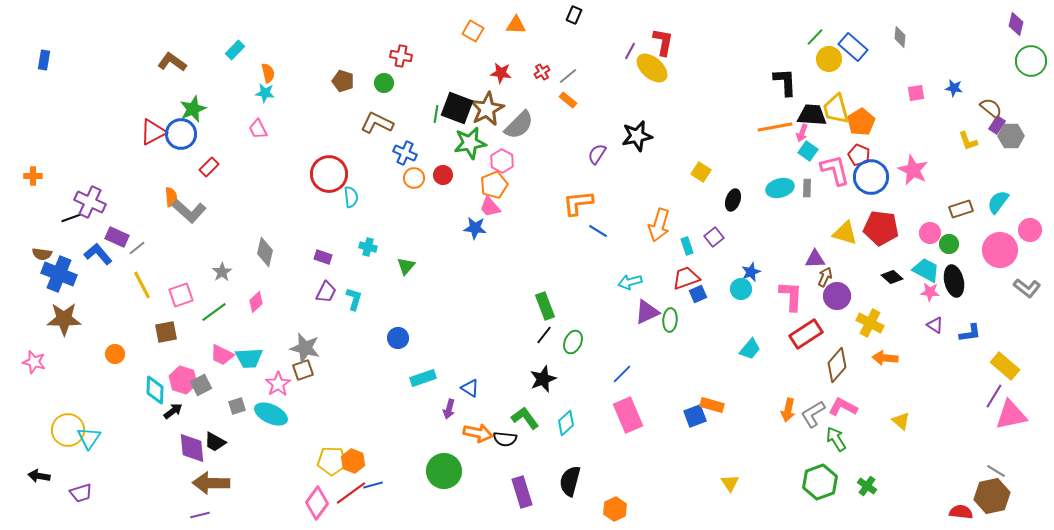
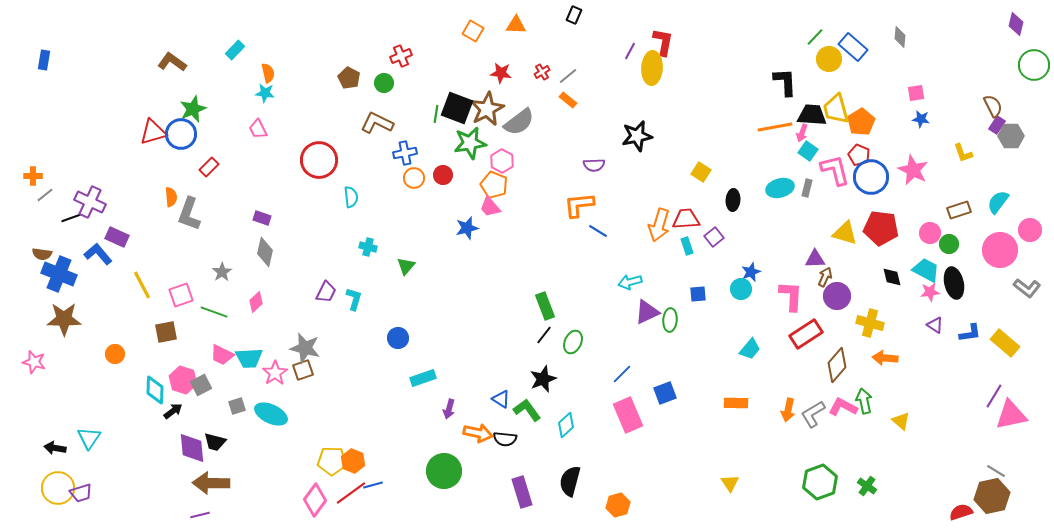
red cross at (401, 56): rotated 35 degrees counterclockwise
green circle at (1031, 61): moved 3 px right, 4 px down
yellow ellipse at (652, 68): rotated 52 degrees clockwise
brown pentagon at (343, 81): moved 6 px right, 3 px up; rotated 10 degrees clockwise
blue star at (954, 88): moved 33 px left, 31 px down
brown semicircle at (991, 108): moved 2 px right, 2 px up; rotated 25 degrees clockwise
gray semicircle at (519, 125): moved 3 px up; rotated 8 degrees clockwise
red triangle at (153, 132): rotated 12 degrees clockwise
yellow L-shape at (968, 141): moved 5 px left, 12 px down
blue cross at (405, 153): rotated 35 degrees counterclockwise
purple semicircle at (597, 154): moved 3 px left, 11 px down; rotated 125 degrees counterclockwise
red circle at (329, 174): moved 10 px left, 14 px up
orange pentagon at (494, 185): rotated 28 degrees counterclockwise
gray rectangle at (807, 188): rotated 12 degrees clockwise
black ellipse at (733, 200): rotated 15 degrees counterclockwise
orange L-shape at (578, 203): moved 1 px right, 2 px down
brown rectangle at (961, 209): moved 2 px left, 1 px down
gray L-shape at (189, 211): moved 3 px down; rotated 68 degrees clockwise
blue star at (475, 228): moved 8 px left; rotated 20 degrees counterclockwise
gray line at (137, 248): moved 92 px left, 53 px up
purple rectangle at (323, 257): moved 61 px left, 39 px up
black diamond at (892, 277): rotated 35 degrees clockwise
red trapezoid at (686, 278): moved 59 px up; rotated 16 degrees clockwise
black ellipse at (954, 281): moved 2 px down
pink star at (930, 292): rotated 12 degrees counterclockwise
blue square at (698, 294): rotated 18 degrees clockwise
green line at (214, 312): rotated 56 degrees clockwise
yellow cross at (870, 323): rotated 12 degrees counterclockwise
yellow rectangle at (1005, 366): moved 23 px up
pink star at (278, 384): moved 3 px left, 11 px up
blue triangle at (470, 388): moved 31 px right, 11 px down
orange rectangle at (712, 405): moved 24 px right, 2 px up; rotated 15 degrees counterclockwise
blue square at (695, 416): moved 30 px left, 23 px up
green L-shape at (525, 418): moved 2 px right, 8 px up
cyan diamond at (566, 423): moved 2 px down
yellow circle at (68, 430): moved 10 px left, 58 px down
green arrow at (836, 439): moved 28 px right, 38 px up; rotated 20 degrees clockwise
black trapezoid at (215, 442): rotated 15 degrees counterclockwise
black arrow at (39, 476): moved 16 px right, 28 px up
pink diamond at (317, 503): moved 2 px left, 3 px up
orange hexagon at (615, 509): moved 3 px right, 4 px up; rotated 10 degrees clockwise
red semicircle at (961, 512): rotated 25 degrees counterclockwise
